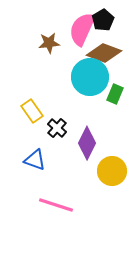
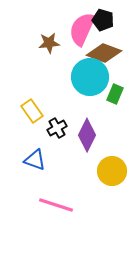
black pentagon: rotated 25 degrees counterclockwise
black cross: rotated 18 degrees clockwise
purple diamond: moved 8 px up
